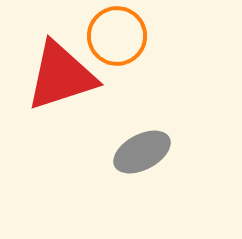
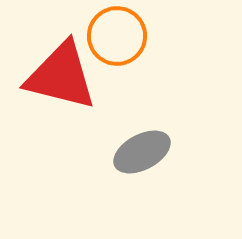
red triangle: rotated 32 degrees clockwise
